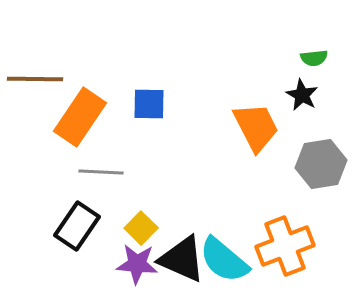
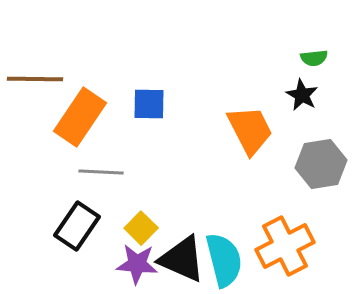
orange trapezoid: moved 6 px left, 3 px down
orange cross: rotated 6 degrees counterclockwise
cyan semicircle: rotated 144 degrees counterclockwise
